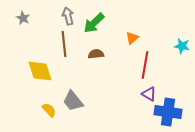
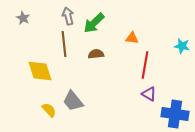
orange triangle: rotated 48 degrees clockwise
blue cross: moved 7 px right, 2 px down
